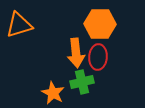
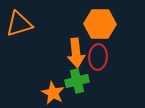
orange triangle: moved 1 px up
green cross: moved 5 px left, 1 px up
